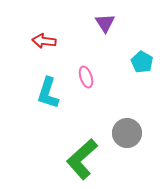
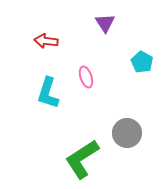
red arrow: moved 2 px right
green L-shape: rotated 9 degrees clockwise
